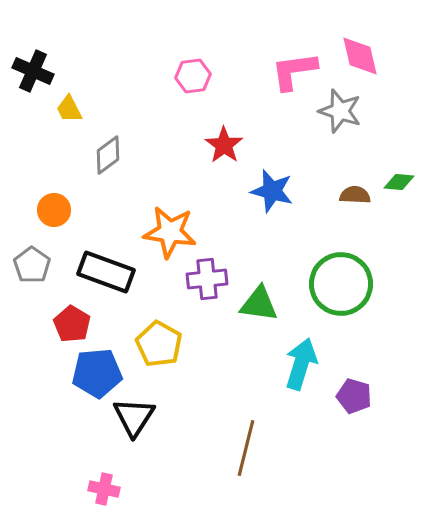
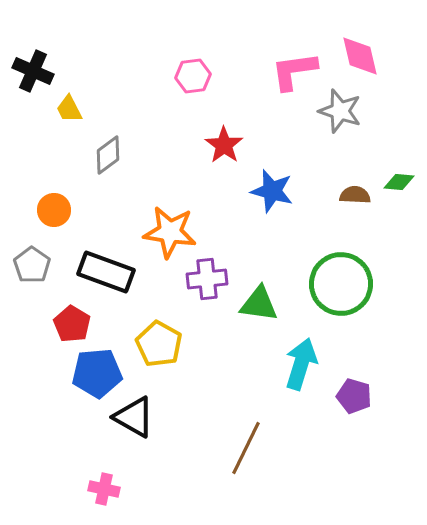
black triangle: rotated 33 degrees counterclockwise
brown line: rotated 12 degrees clockwise
